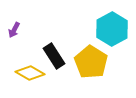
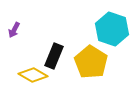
cyan hexagon: rotated 12 degrees counterclockwise
black rectangle: rotated 55 degrees clockwise
yellow diamond: moved 3 px right, 2 px down
